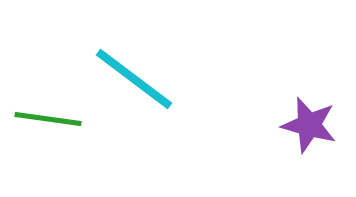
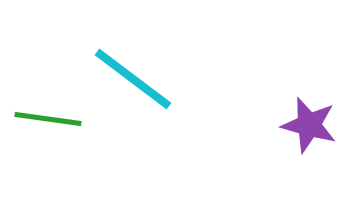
cyan line: moved 1 px left
